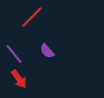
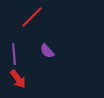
purple line: rotated 35 degrees clockwise
red arrow: moved 1 px left
